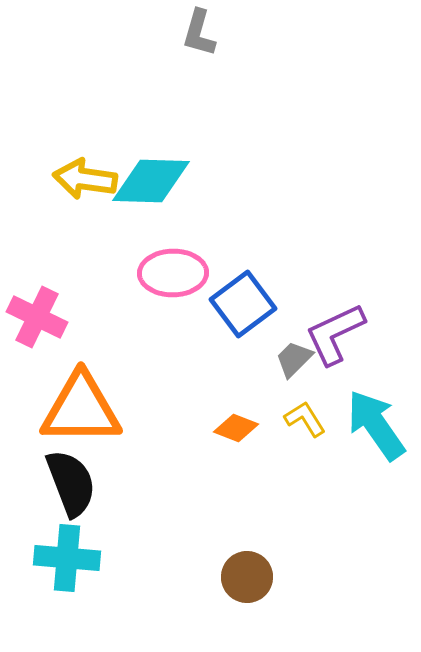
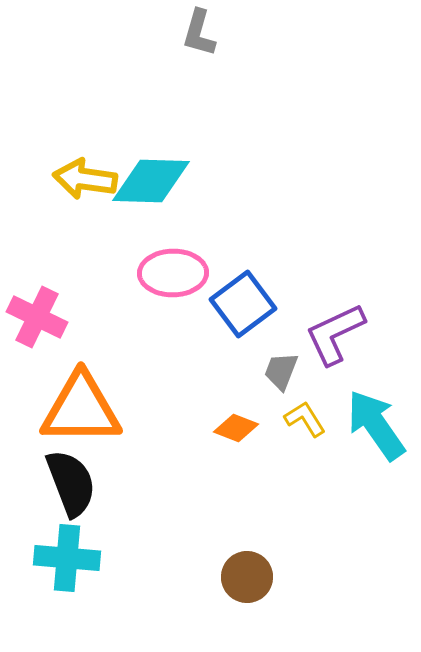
gray trapezoid: moved 13 px left, 12 px down; rotated 24 degrees counterclockwise
